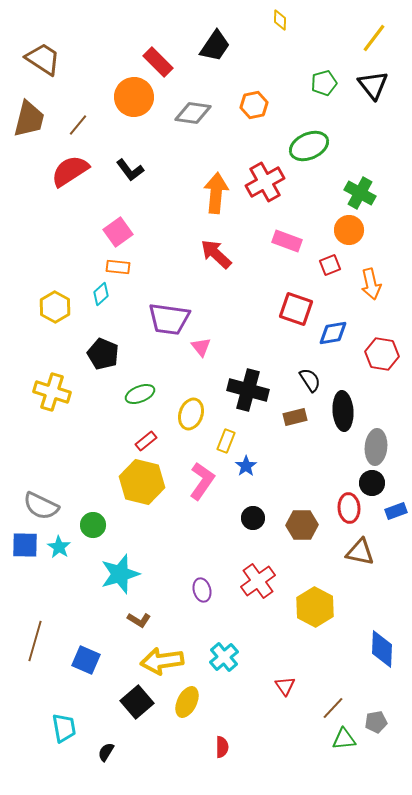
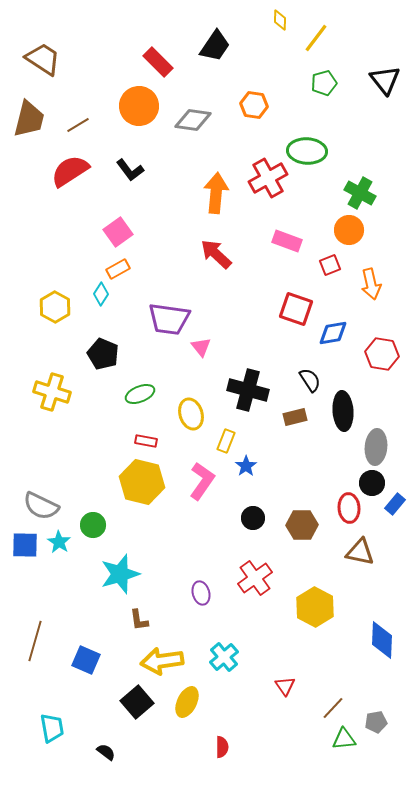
yellow line at (374, 38): moved 58 px left
black triangle at (373, 85): moved 12 px right, 5 px up
orange circle at (134, 97): moved 5 px right, 9 px down
orange hexagon at (254, 105): rotated 20 degrees clockwise
gray diamond at (193, 113): moved 7 px down
brown line at (78, 125): rotated 20 degrees clockwise
green ellipse at (309, 146): moved 2 px left, 5 px down; rotated 27 degrees clockwise
red cross at (265, 182): moved 3 px right, 4 px up
orange rectangle at (118, 267): moved 2 px down; rotated 35 degrees counterclockwise
cyan diamond at (101, 294): rotated 15 degrees counterclockwise
yellow ellipse at (191, 414): rotated 36 degrees counterclockwise
red rectangle at (146, 441): rotated 50 degrees clockwise
blue rectangle at (396, 511): moved 1 px left, 7 px up; rotated 30 degrees counterclockwise
cyan star at (59, 547): moved 5 px up
red cross at (258, 581): moved 3 px left, 3 px up
purple ellipse at (202, 590): moved 1 px left, 3 px down
brown L-shape at (139, 620): rotated 50 degrees clockwise
blue diamond at (382, 649): moved 9 px up
cyan trapezoid at (64, 728): moved 12 px left
black semicircle at (106, 752): rotated 96 degrees clockwise
